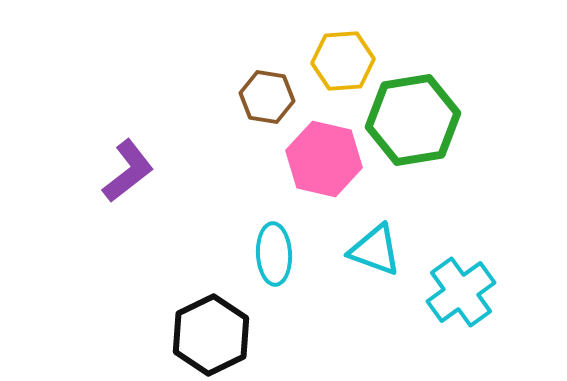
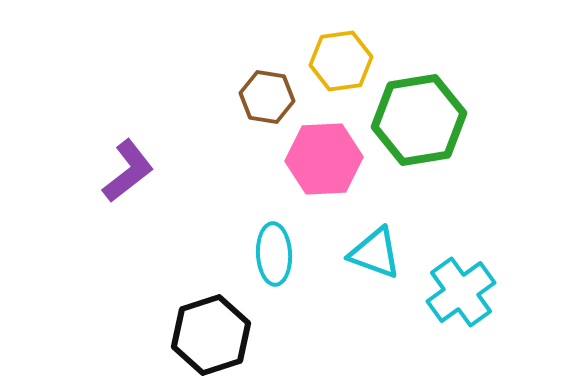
yellow hexagon: moved 2 px left; rotated 4 degrees counterclockwise
green hexagon: moved 6 px right
pink hexagon: rotated 16 degrees counterclockwise
cyan triangle: moved 3 px down
black hexagon: rotated 8 degrees clockwise
